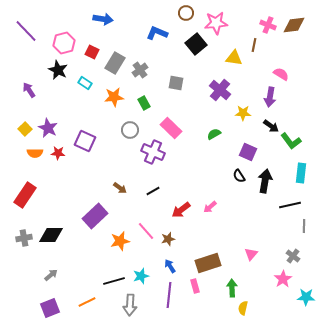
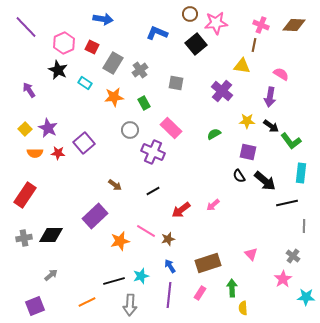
brown circle at (186, 13): moved 4 px right, 1 px down
pink cross at (268, 25): moved 7 px left
brown diamond at (294, 25): rotated 10 degrees clockwise
purple line at (26, 31): moved 4 px up
pink hexagon at (64, 43): rotated 10 degrees counterclockwise
red square at (92, 52): moved 5 px up
yellow triangle at (234, 58): moved 8 px right, 8 px down
gray rectangle at (115, 63): moved 2 px left
purple cross at (220, 90): moved 2 px right, 1 px down
yellow star at (243, 113): moved 4 px right, 8 px down
purple square at (85, 141): moved 1 px left, 2 px down; rotated 25 degrees clockwise
purple square at (248, 152): rotated 12 degrees counterclockwise
black arrow at (265, 181): rotated 120 degrees clockwise
brown arrow at (120, 188): moved 5 px left, 3 px up
black line at (290, 205): moved 3 px left, 2 px up
pink arrow at (210, 207): moved 3 px right, 2 px up
pink line at (146, 231): rotated 18 degrees counterclockwise
pink triangle at (251, 254): rotated 24 degrees counterclockwise
pink rectangle at (195, 286): moved 5 px right, 7 px down; rotated 48 degrees clockwise
purple square at (50, 308): moved 15 px left, 2 px up
yellow semicircle at (243, 308): rotated 16 degrees counterclockwise
